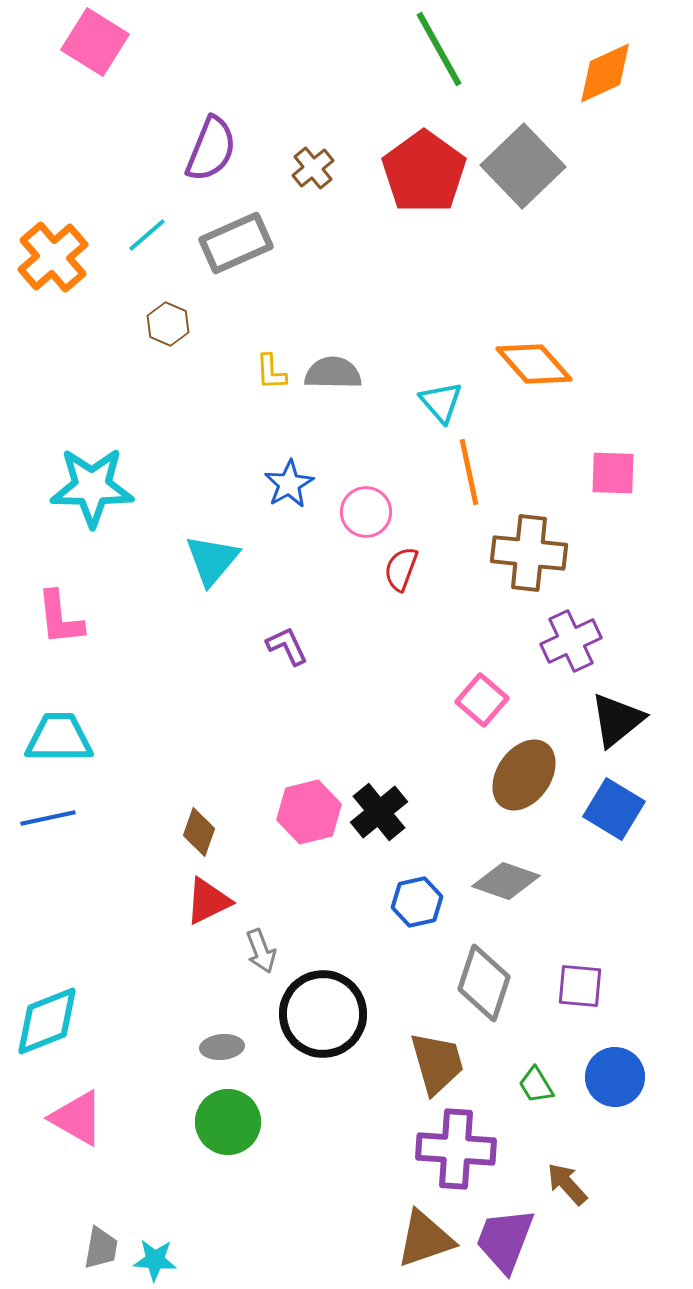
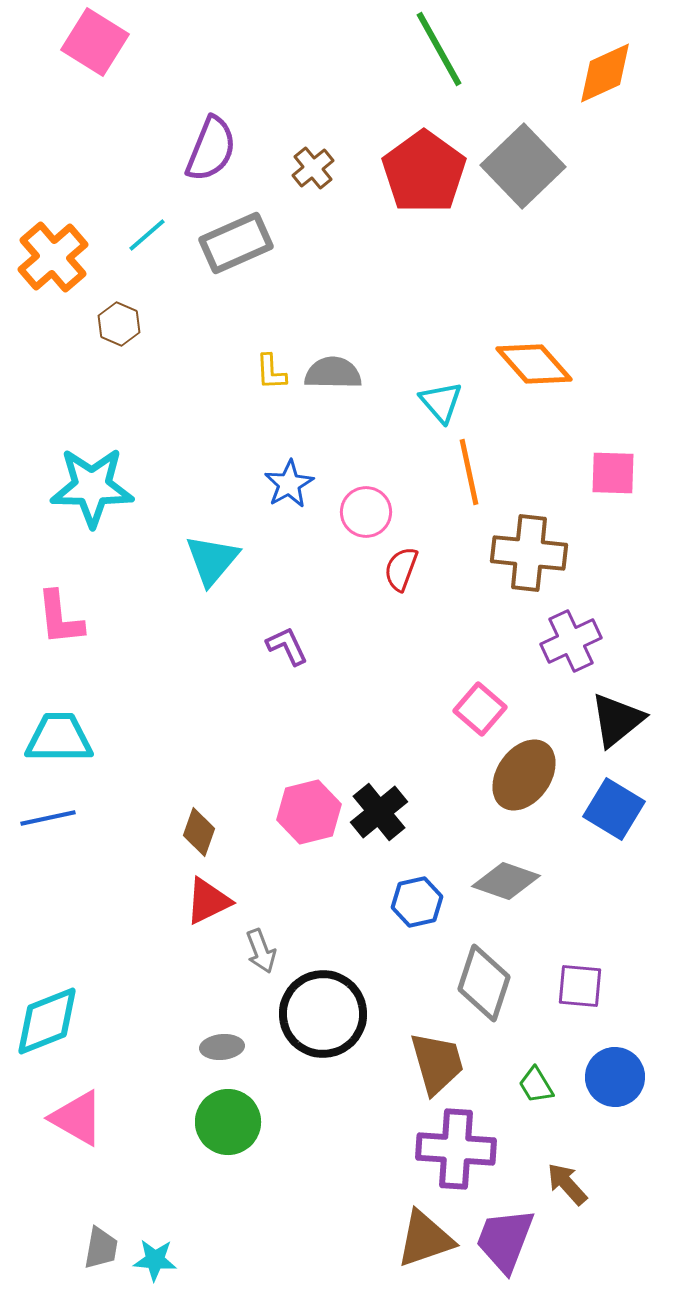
brown hexagon at (168, 324): moved 49 px left
pink square at (482, 700): moved 2 px left, 9 px down
